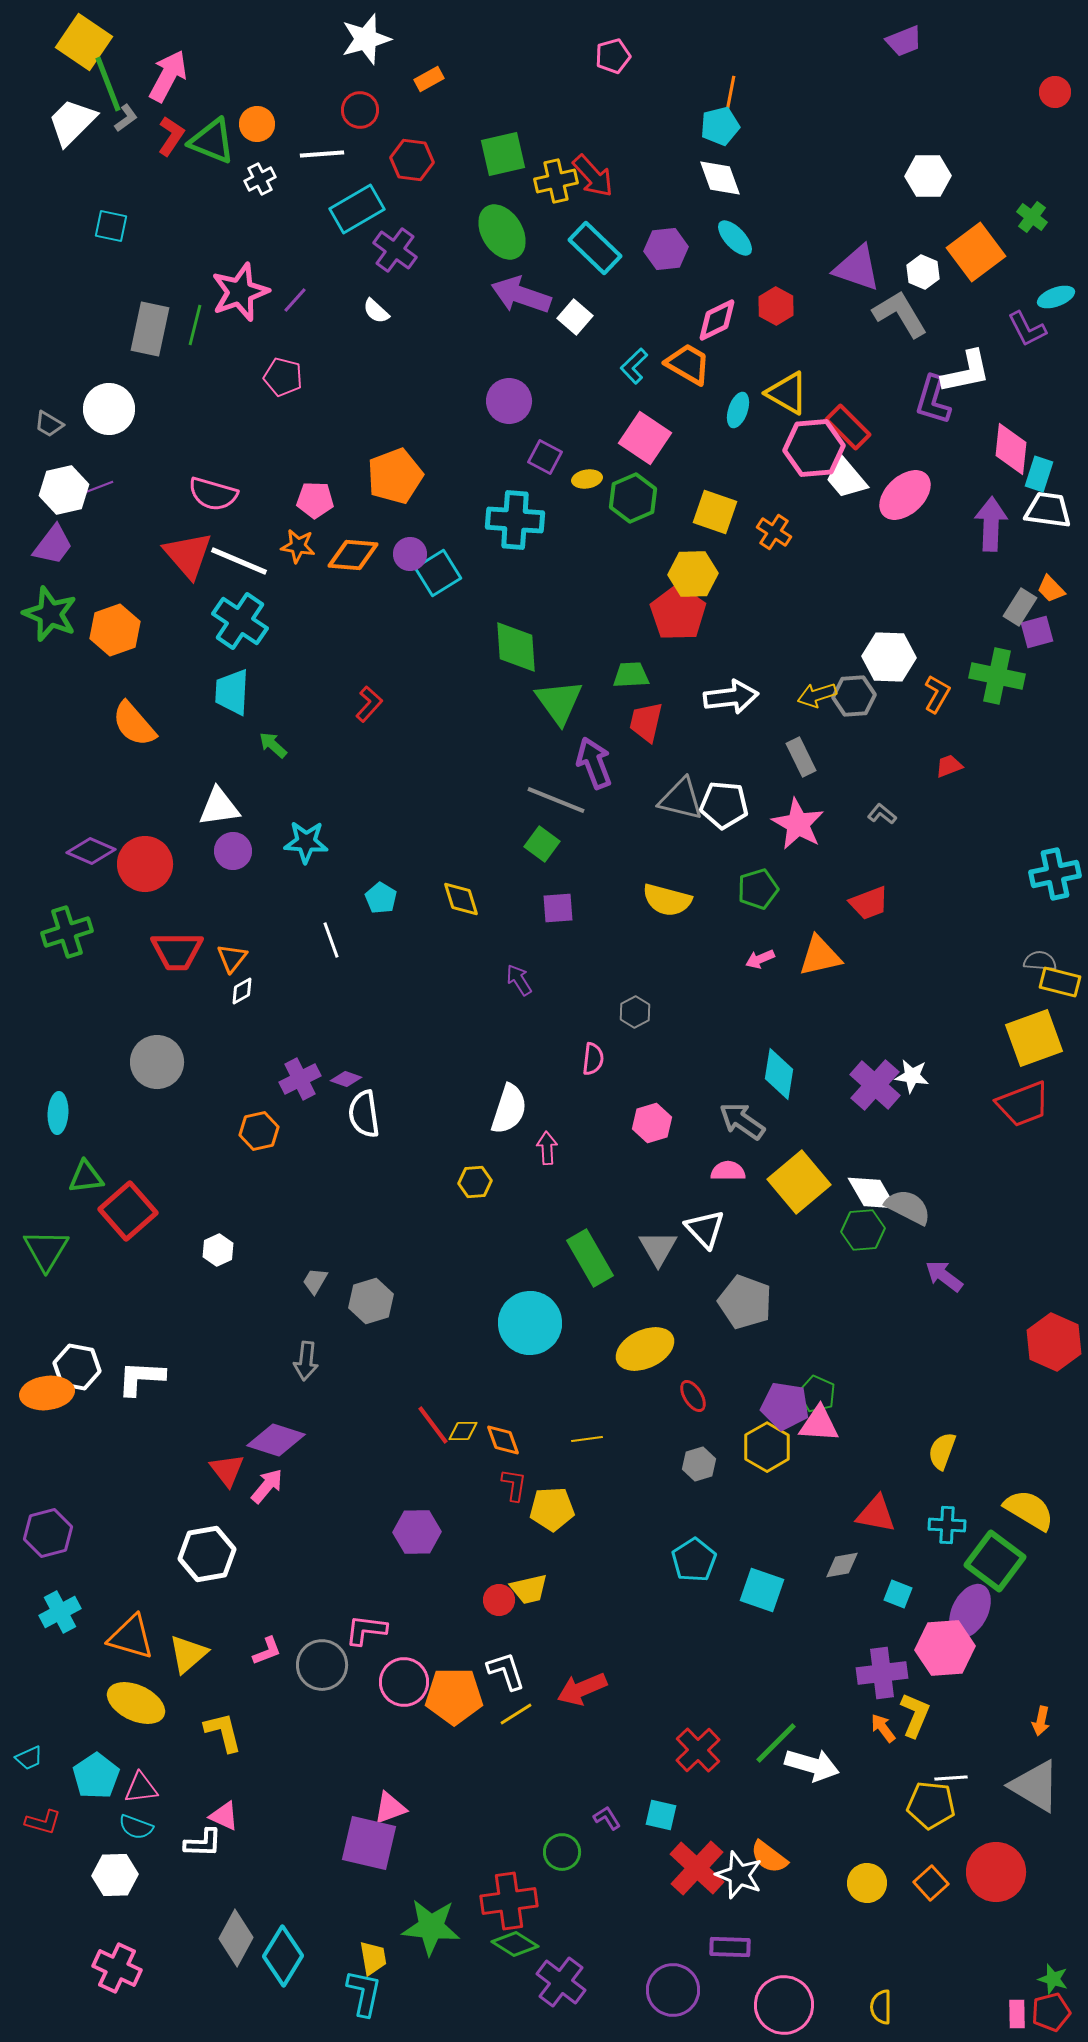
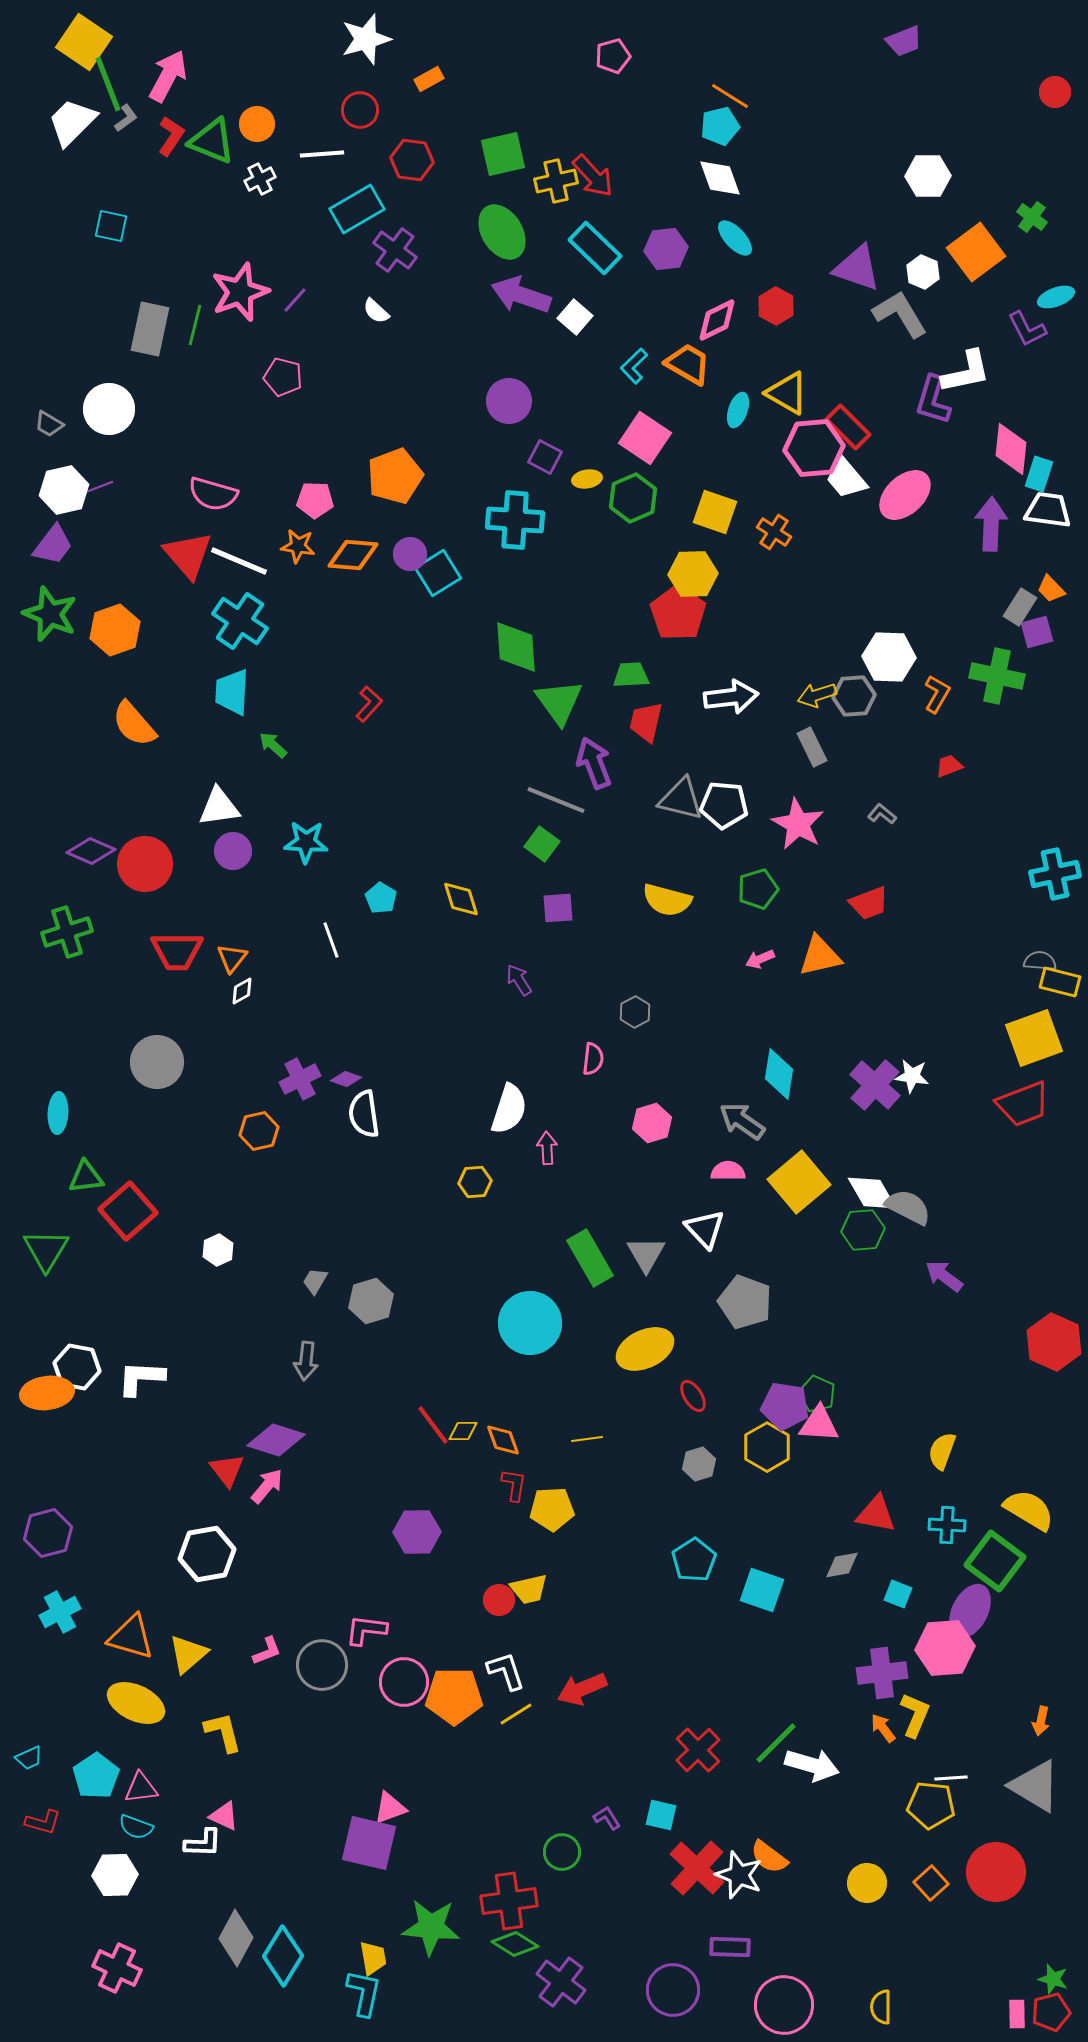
orange line at (730, 96): rotated 69 degrees counterclockwise
gray rectangle at (801, 757): moved 11 px right, 10 px up
gray triangle at (658, 1248): moved 12 px left, 6 px down
